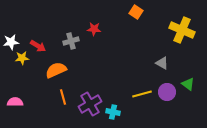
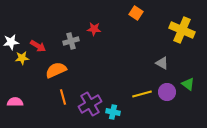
orange square: moved 1 px down
